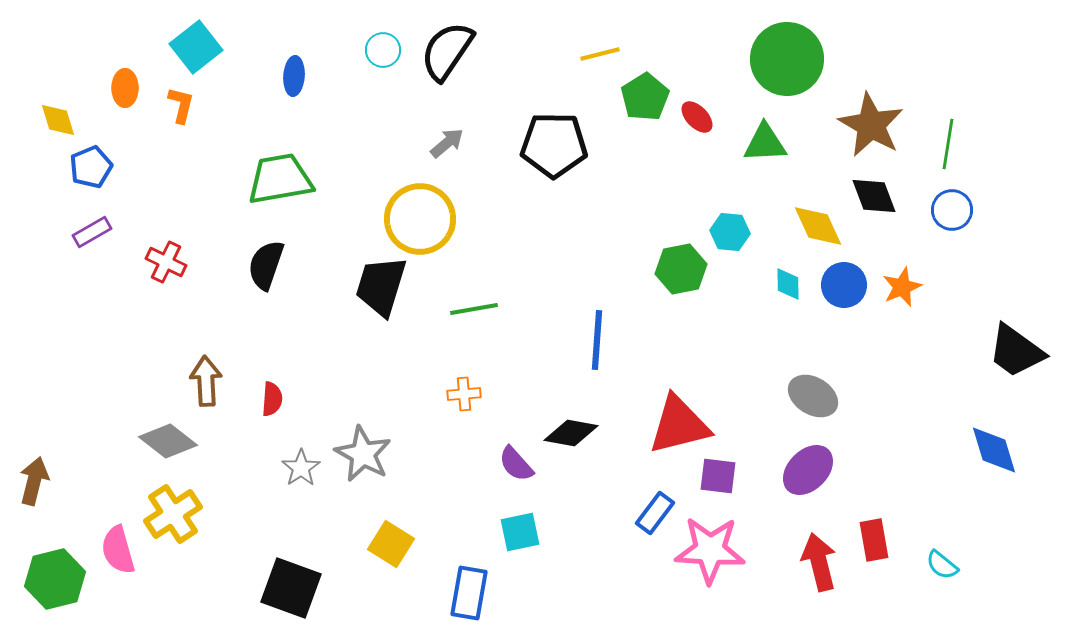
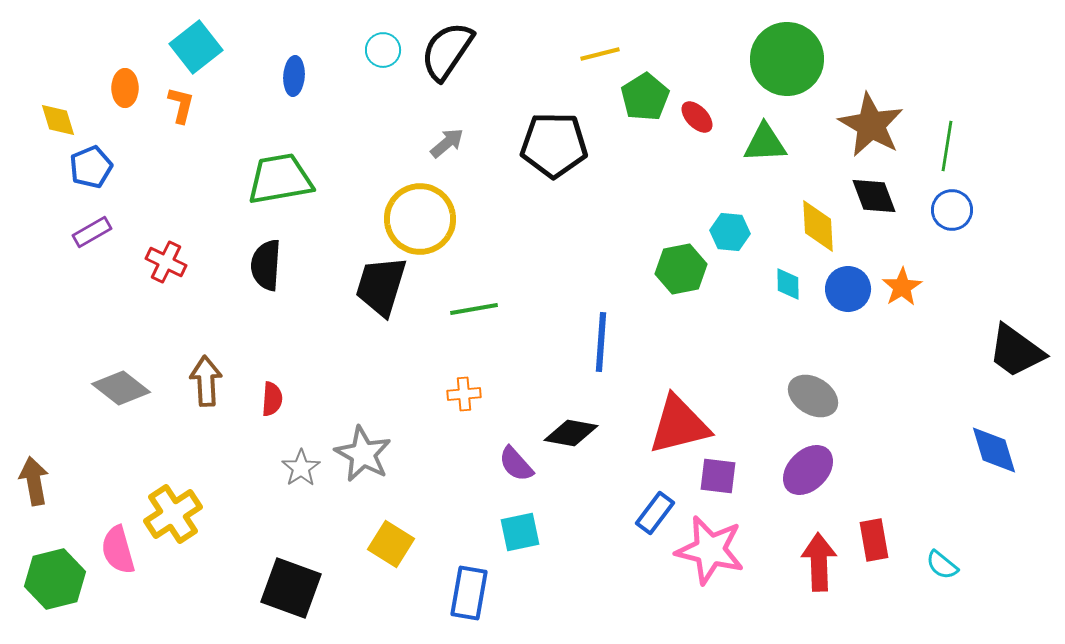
green line at (948, 144): moved 1 px left, 2 px down
yellow diamond at (818, 226): rotated 22 degrees clockwise
black semicircle at (266, 265): rotated 15 degrees counterclockwise
blue circle at (844, 285): moved 4 px right, 4 px down
orange star at (902, 287): rotated 9 degrees counterclockwise
blue line at (597, 340): moved 4 px right, 2 px down
gray diamond at (168, 441): moved 47 px left, 53 px up
brown arrow at (34, 481): rotated 24 degrees counterclockwise
pink star at (710, 550): rotated 10 degrees clockwise
red arrow at (819, 562): rotated 12 degrees clockwise
